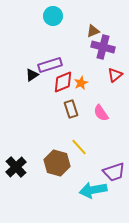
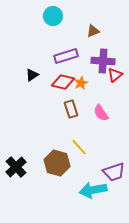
purple cross: moved 14 px down; rotated 10 degrees counterclockwise
purple rectangle: moved 16 px right, 9 px up
red diamond: rotated 35 degrees clockwise
